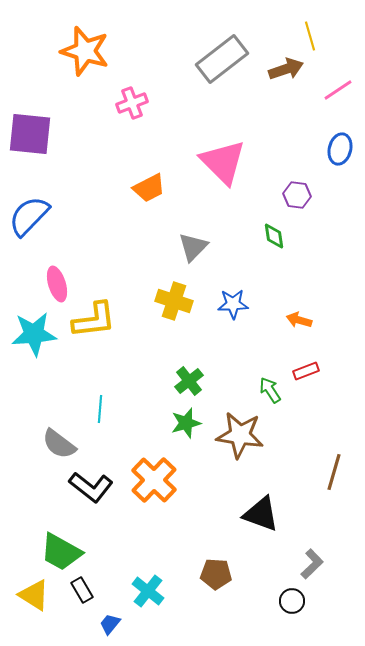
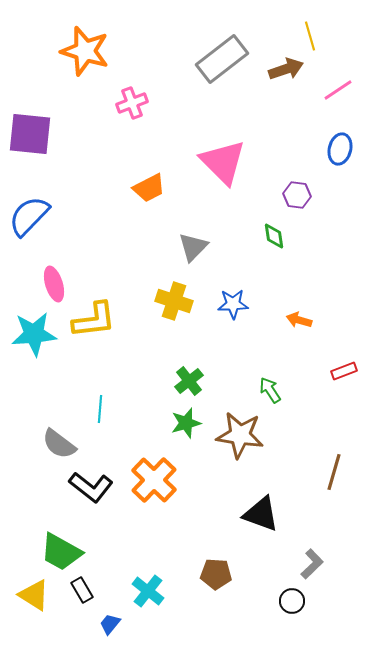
pink ellipse: moved 3 px left
red rectangle: moved 38 px right
